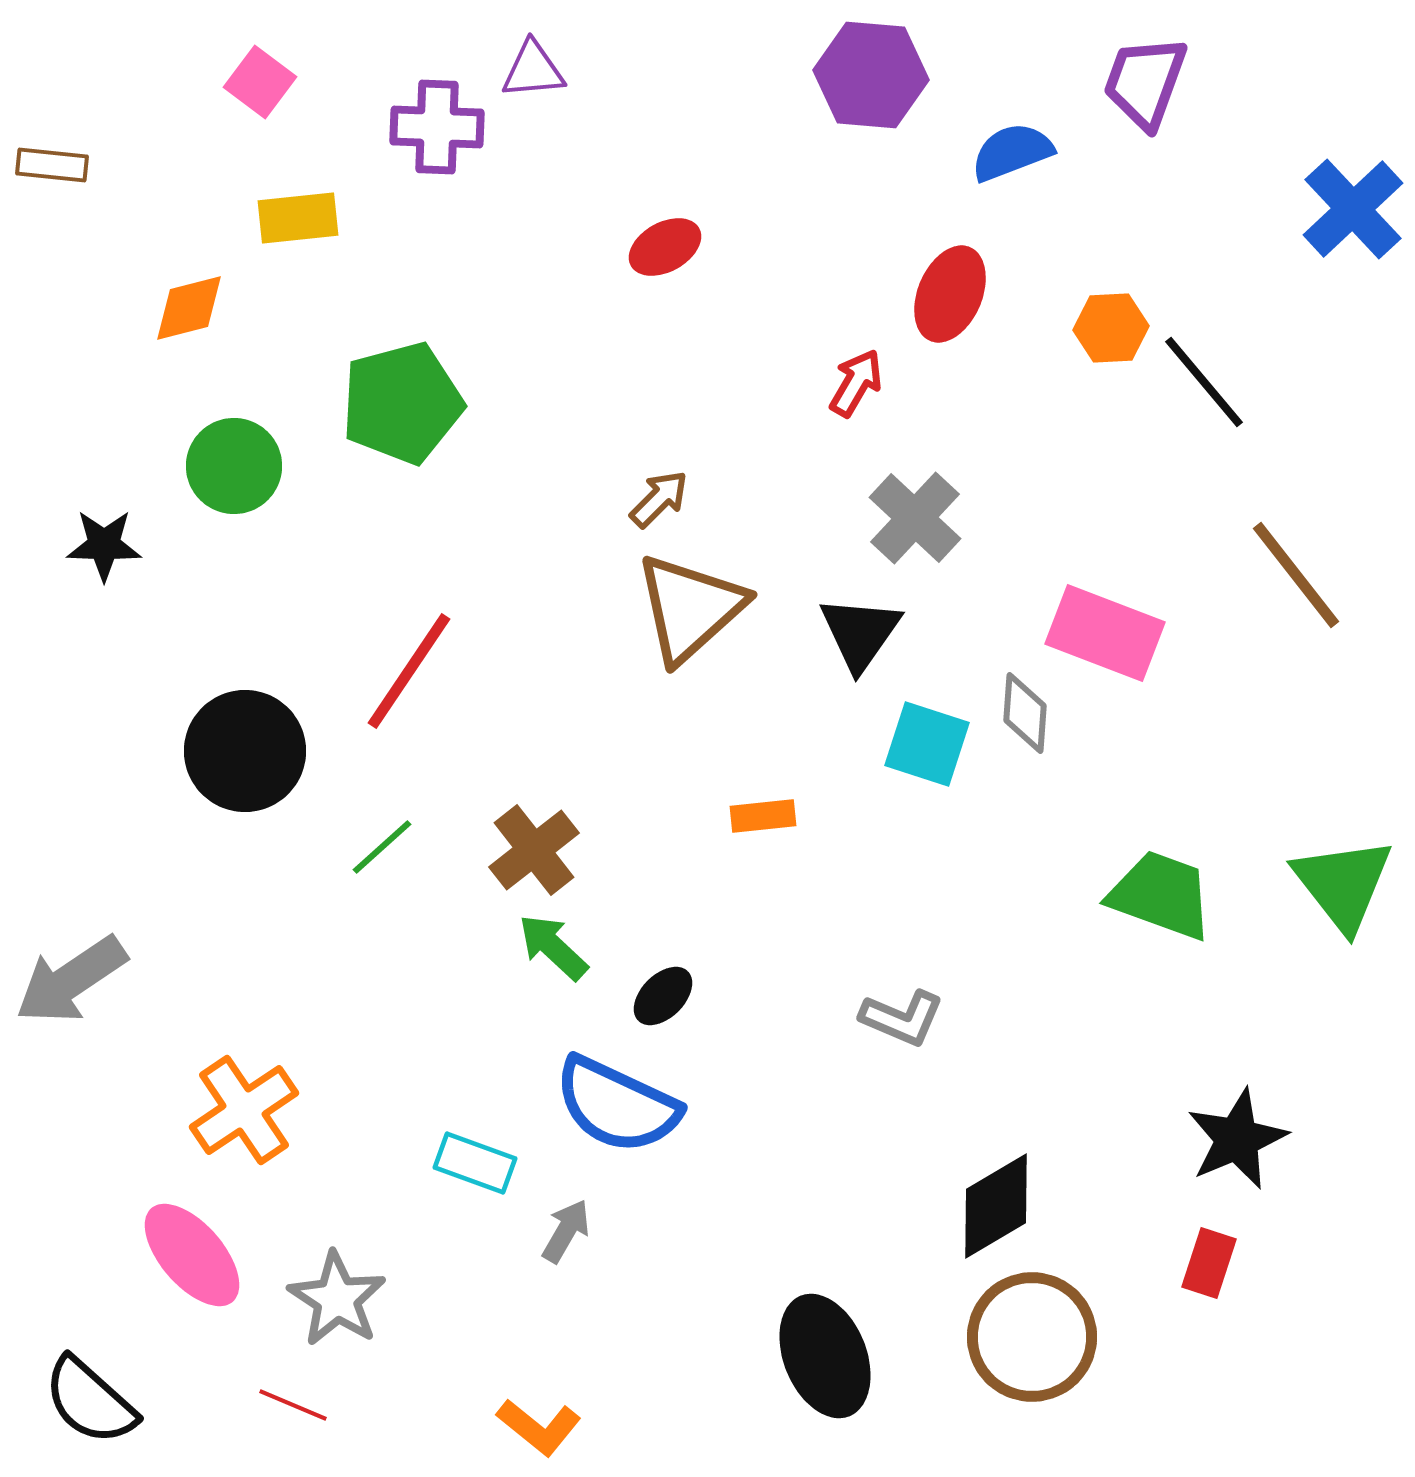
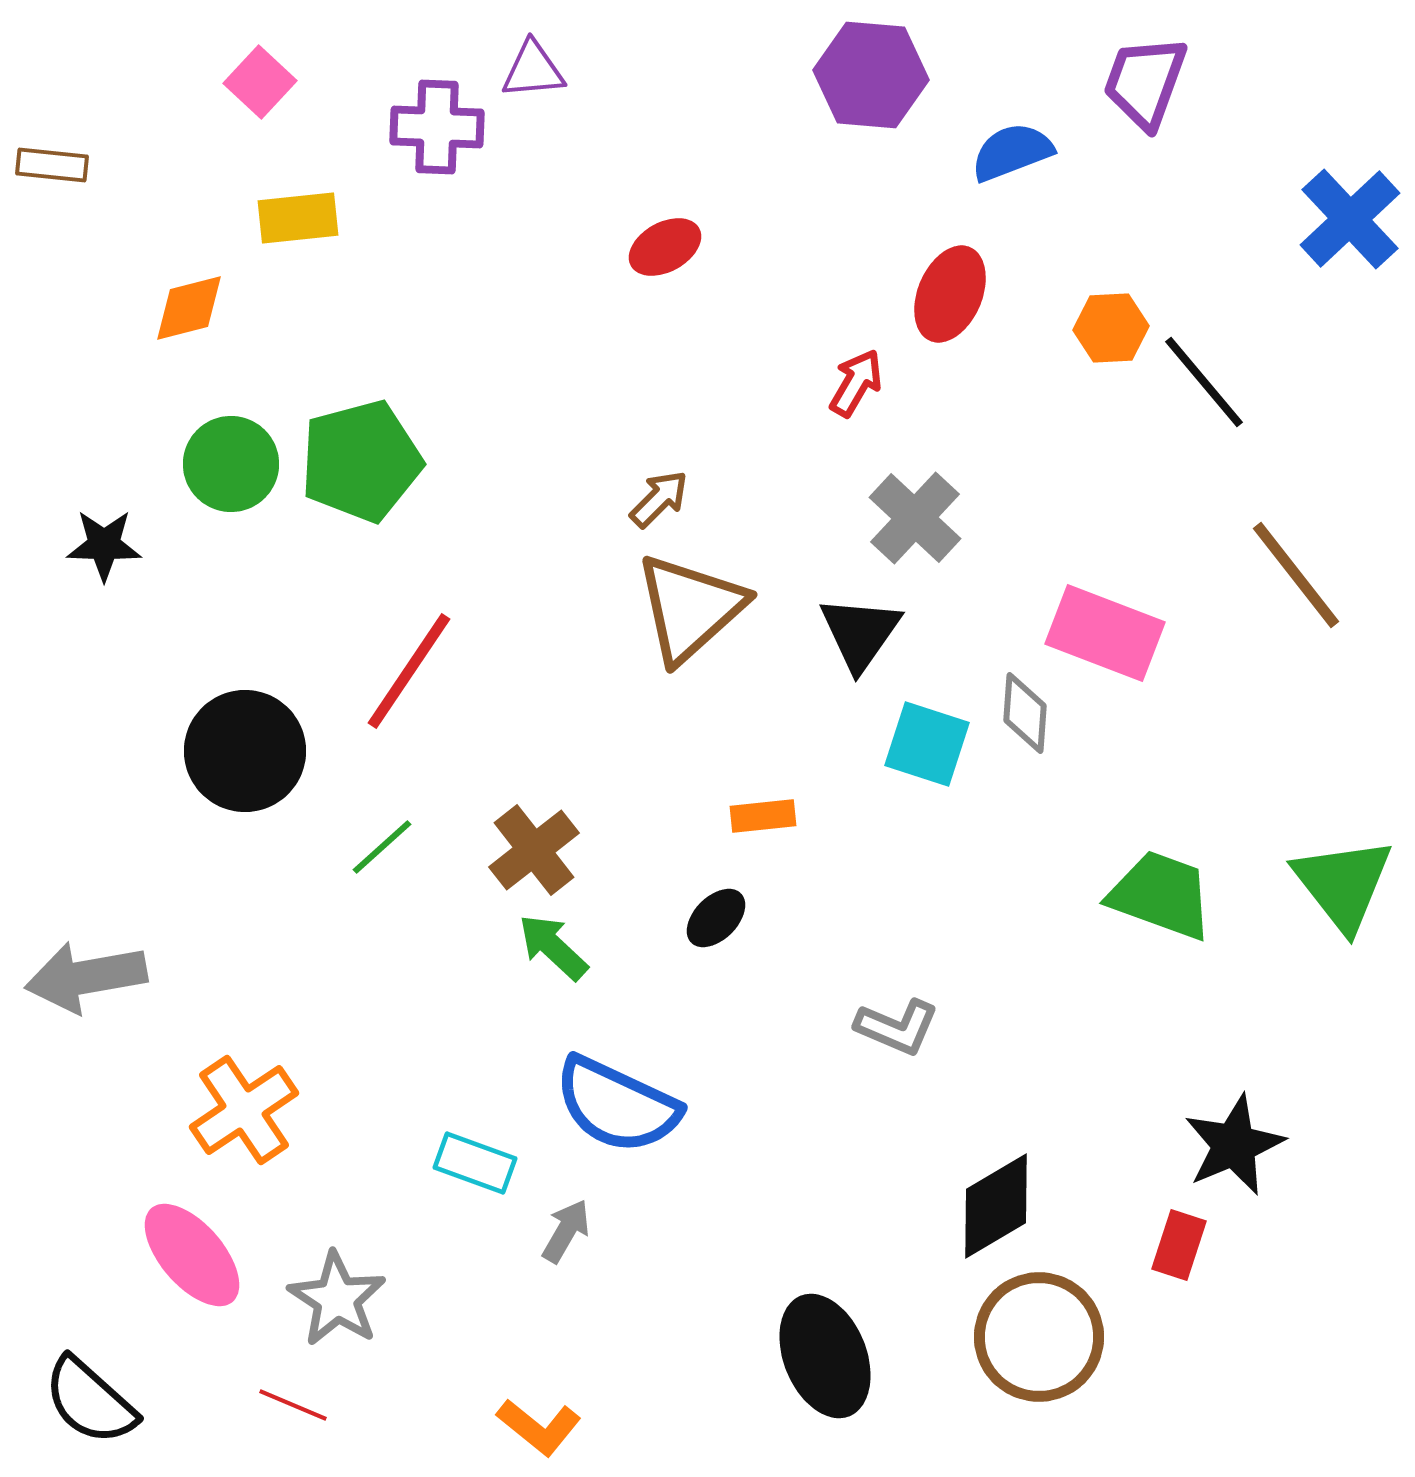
pink square at (260, 82): rotated 6 degrees clockwise
blue cross at (1353, 209): moved 3 px left, 10 px down
green pentagon at (402, 403): moved 41 px left, 58 px down
green circle at (234, 466): moved 3 px left, 2 px up
gray arrow at (71, 980): moved 15 px right, 3 px up; rotated 24 degrees clockwise
black ellipse at (663, 996): moved 53 px right, 78 px up
gray L-shape at (902, 1018): moved 5 px left, 9 px down
black star at (1237, 1139): moved 3 px left, 6 px down
red rectangle at (1209, 1263): moved 30 px left, 18 px up
brown circle at (1032, 1337): moved 7 px right
